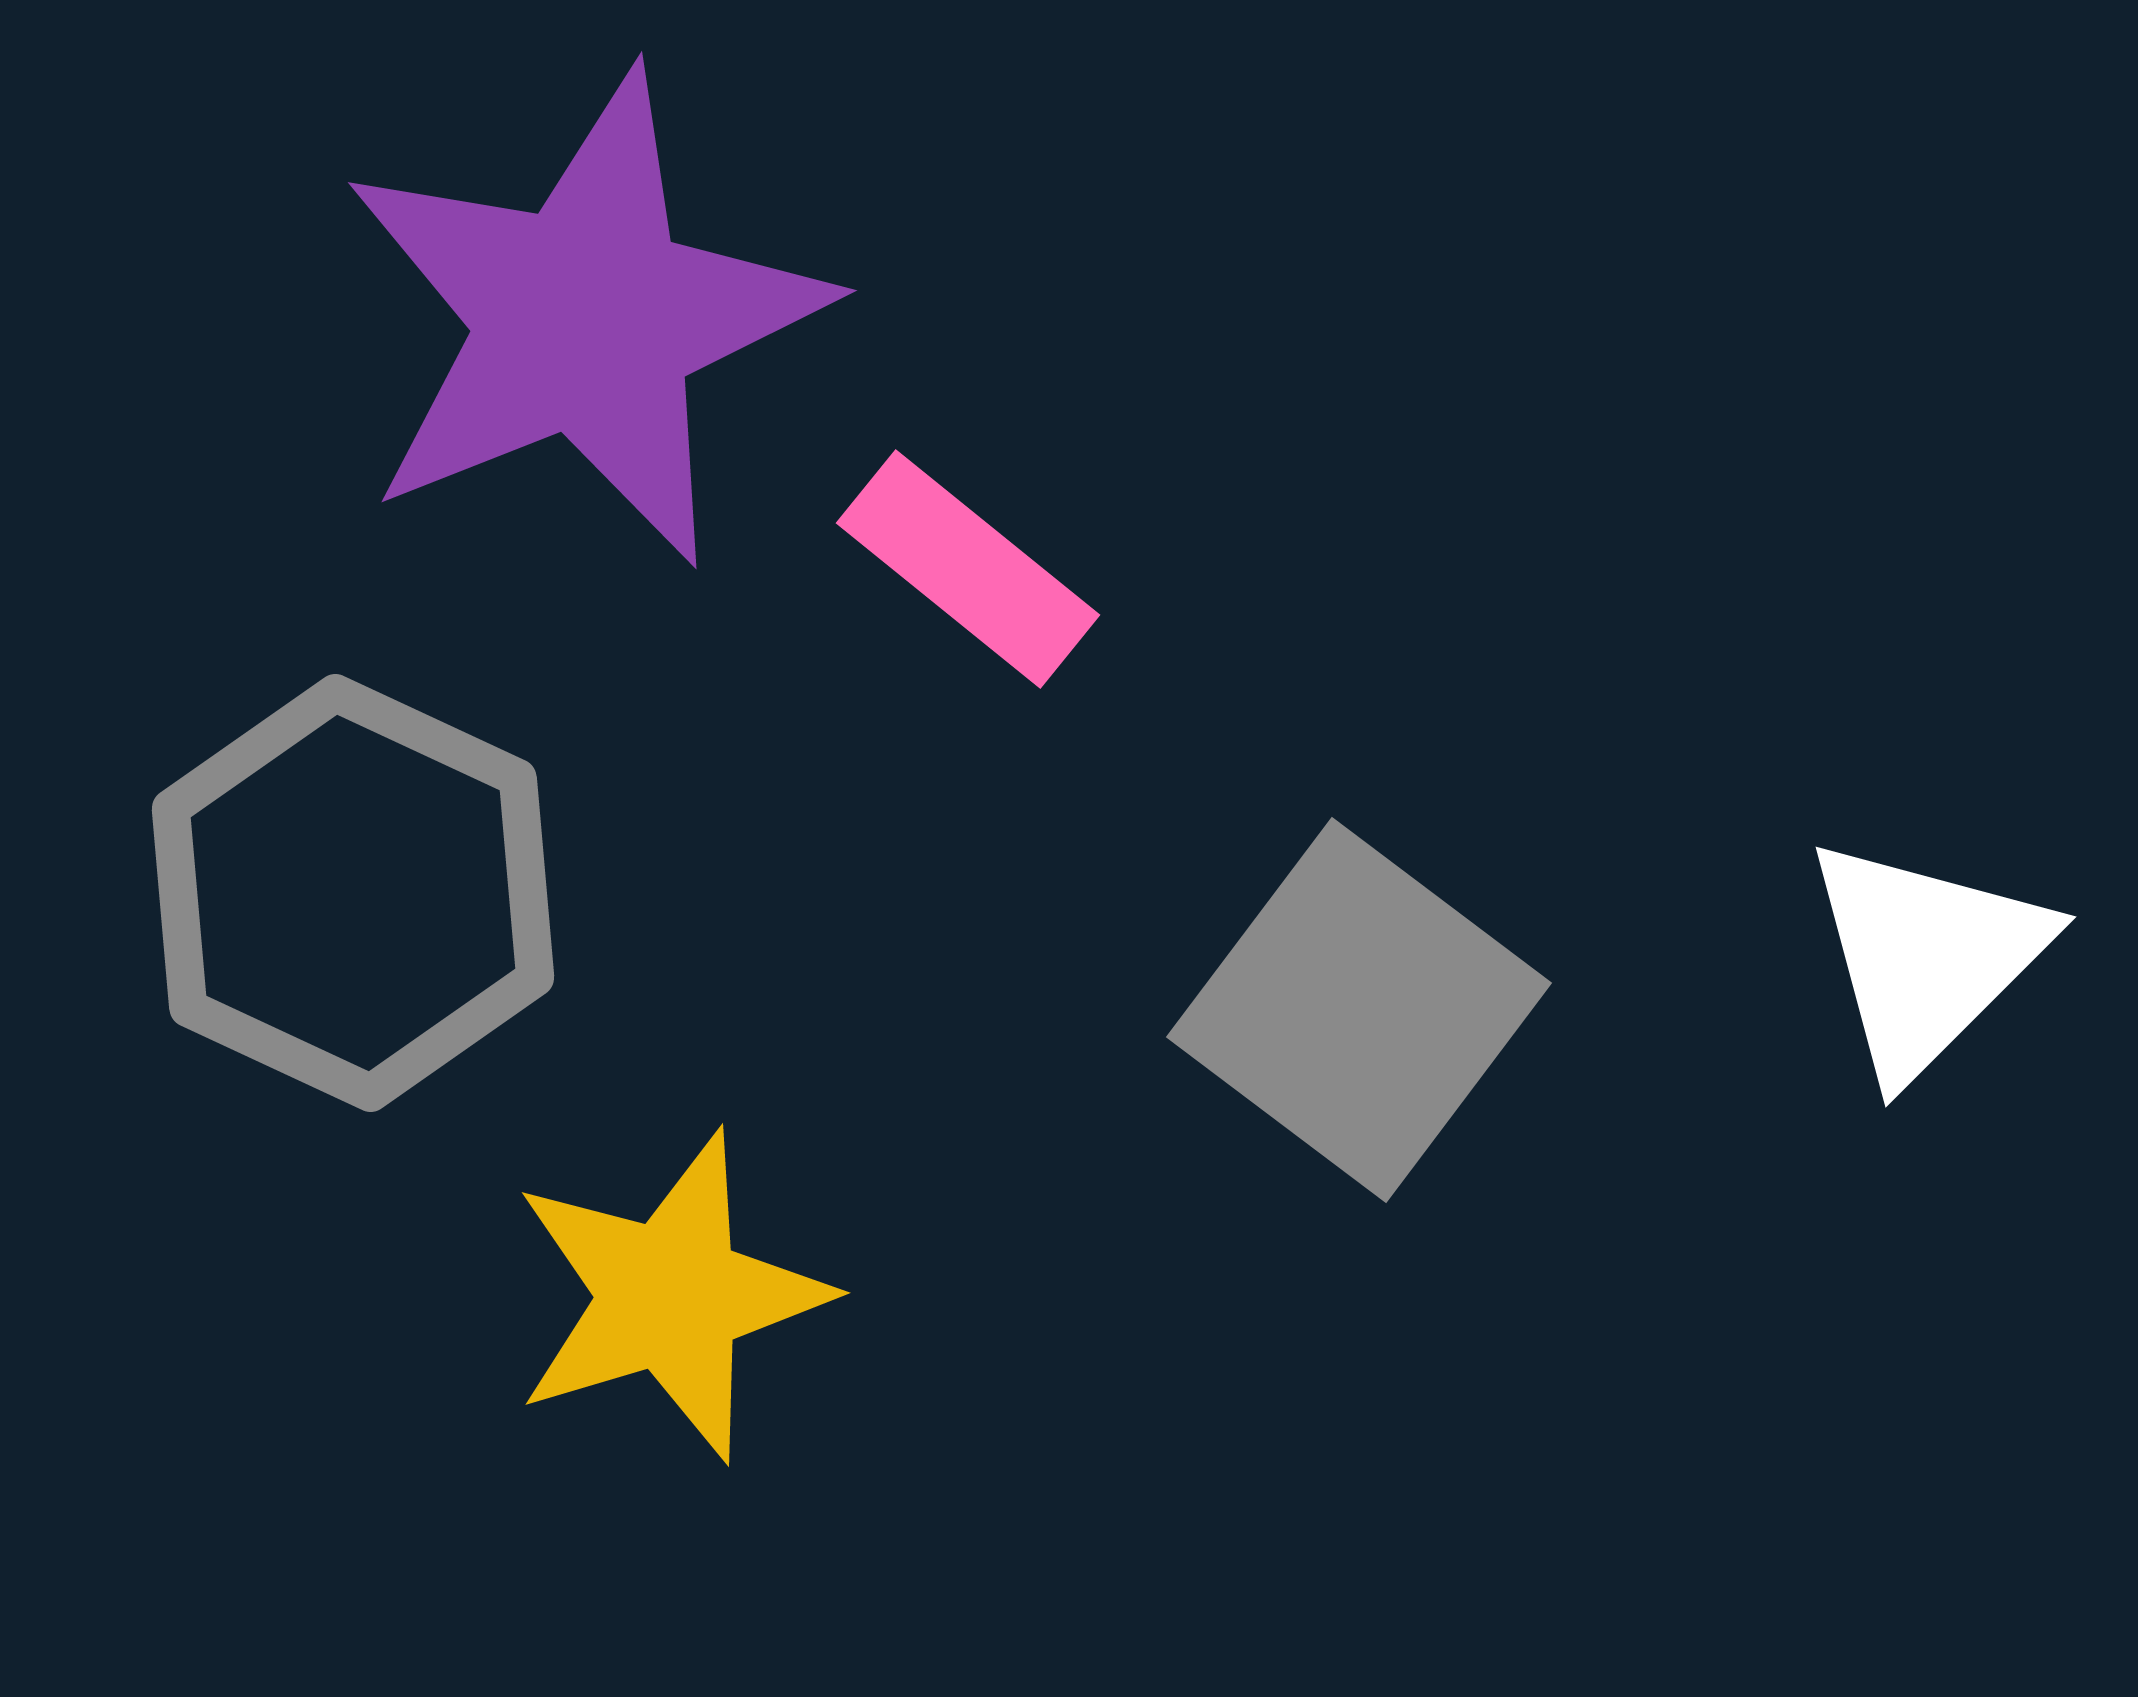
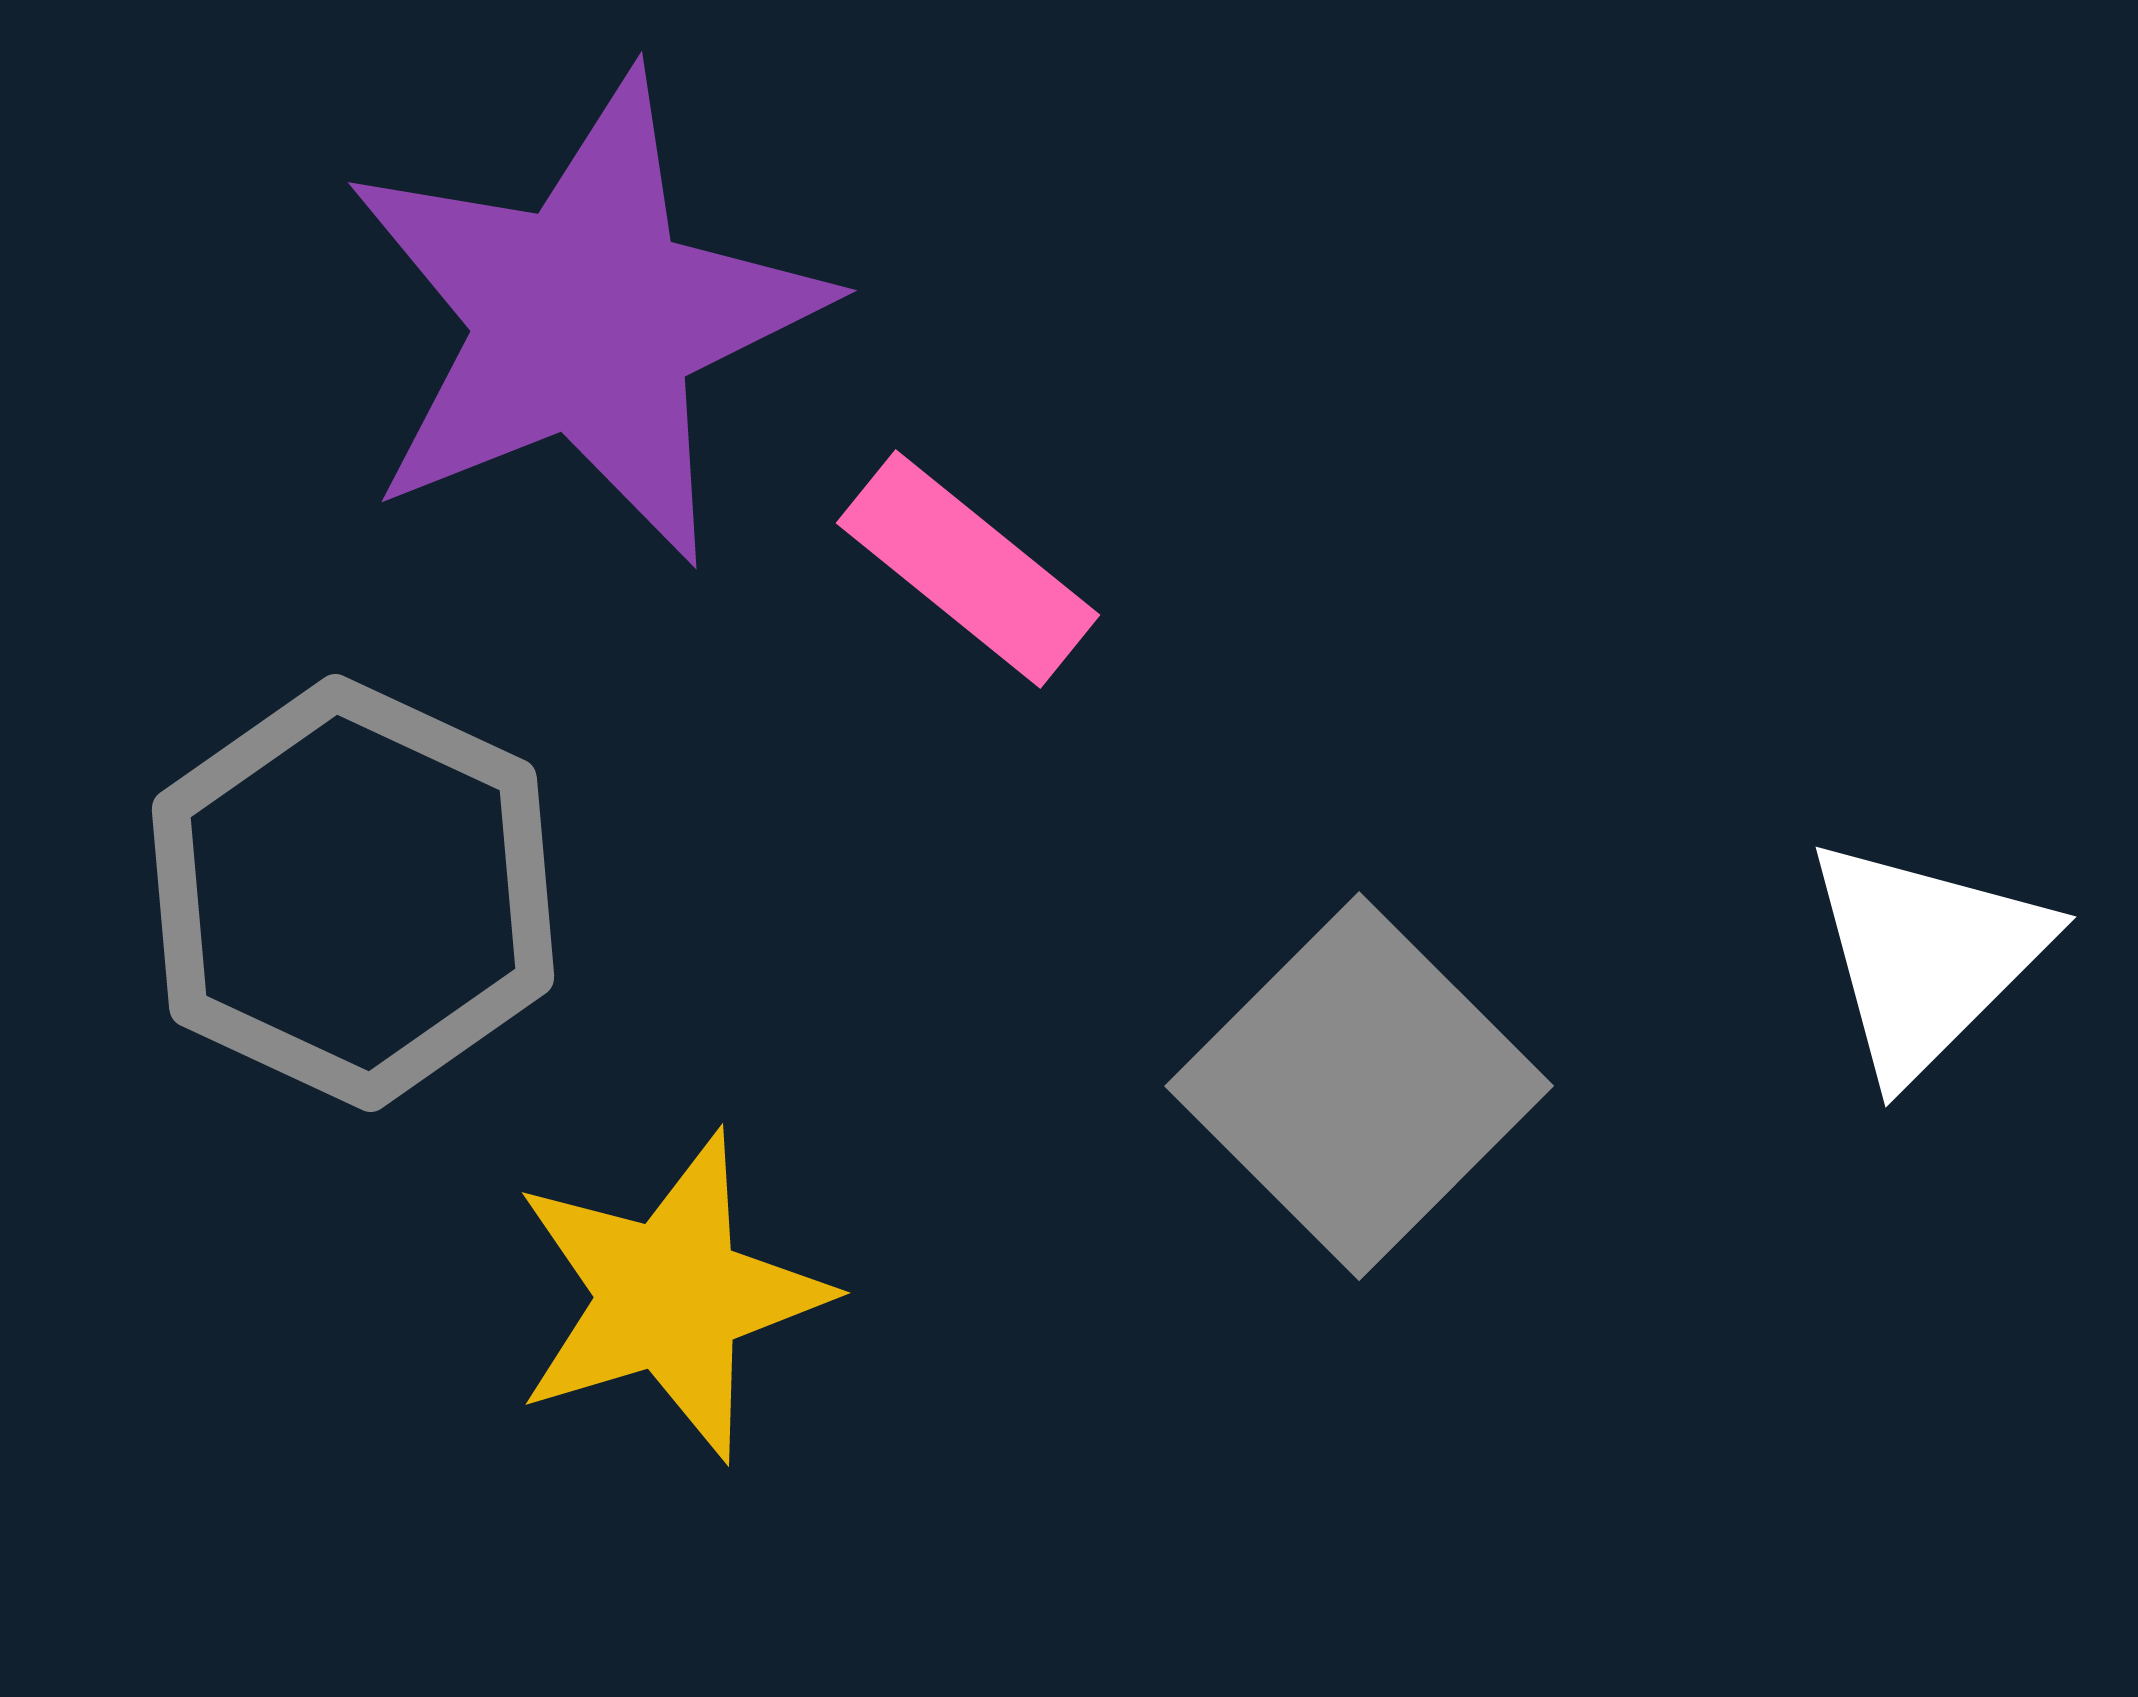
gray square: moved 76 px down; rotated 8 degrees clockwise
